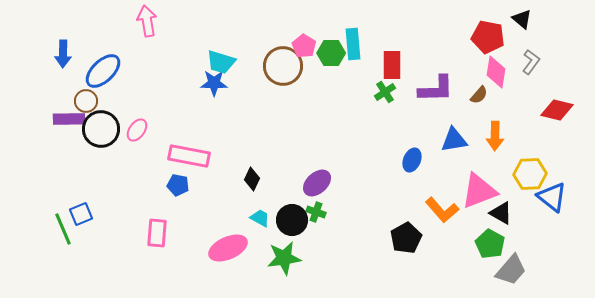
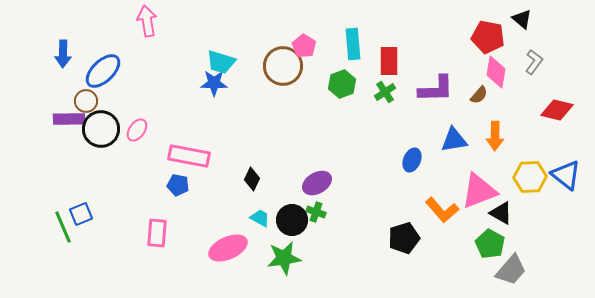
green hexagon at (331, 53): moved 11 px right, 31 px down; rotated 20 degrees counterclockwise
gray L-shape at (531, 62): moved 3 px right
red rectangle at (392, 65): moved 3 px left, 4 px up
yellow hexagon at (530, 174): moved 3 px down
purple ellipse at (317, 183): rotated 12 degrees clockwise
blue triangle at (552, 197): moved 14 px right, 22 px up
green line at (63, 229): moved 2 px up
black pentagon at (406, 238): moved 2 px left; rotated 12 degrees clockwise
